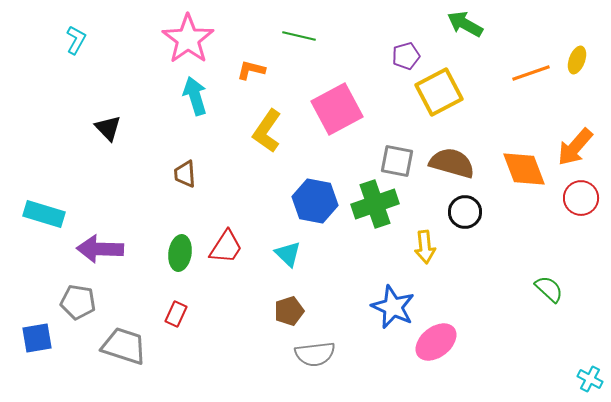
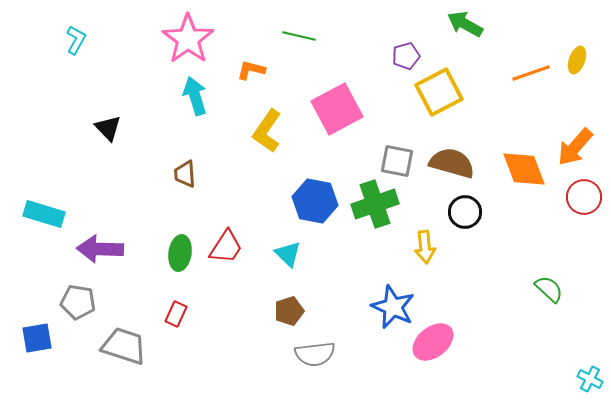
red circle: moved 3 px right, 1 px up
pink ellipse: moved 3 px left
